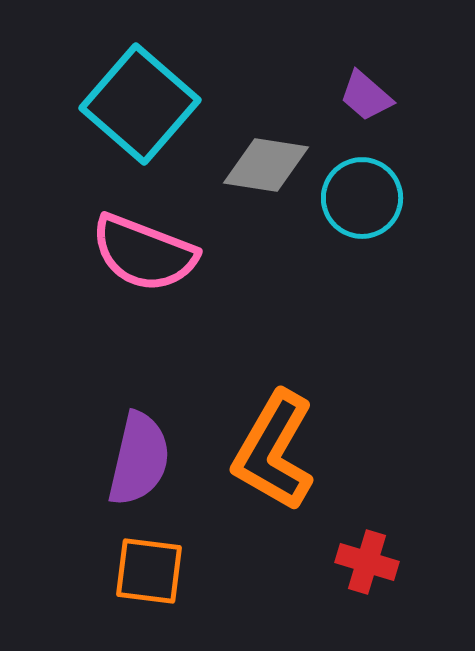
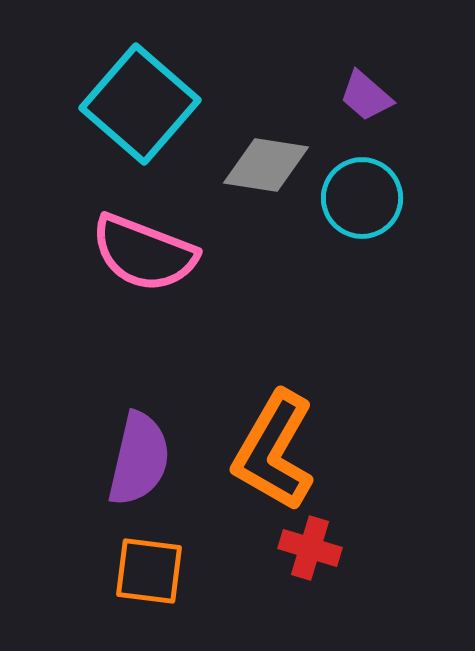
red cross: moved 57 px left, 14 px up
